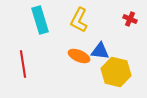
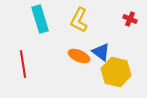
cyan rectangle: moved 1 px up
blue triangle: moved 1 px right, 1 px down; rotated 30 degrees clockwise
